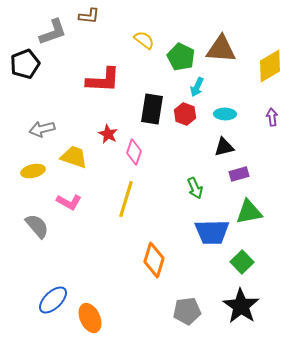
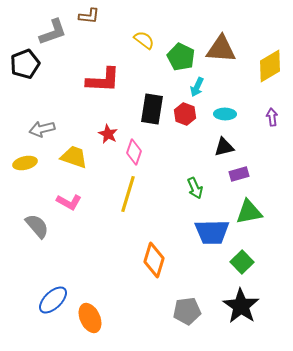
yellow ellipse: moved 8 px left, 8 px up
yellow line: moved 2 px right, 5 px up
